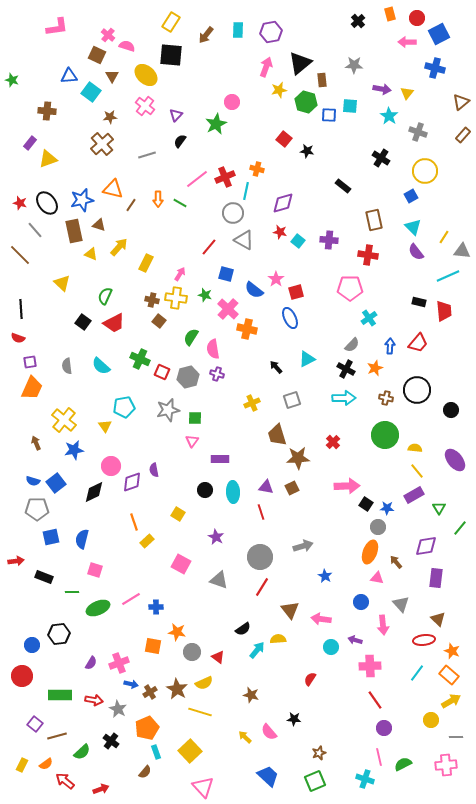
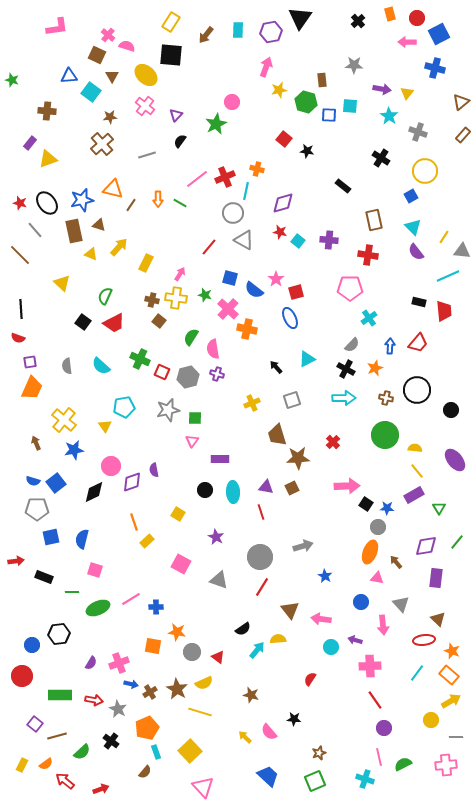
black triangle at (300, 63): moved 45 px up; rotated 15 degrees counterclockwise
blue square at (226, 274): moved 4 px right, 4 px down
green line at (460, 528): moved 3 px left, 14 px down
